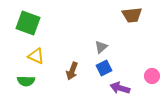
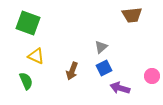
green semicircle: rotated 114 degrees counterclockwise
